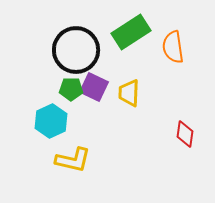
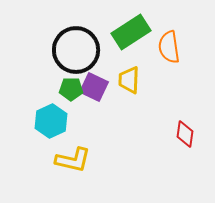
orange semicircle: moved 4 px left
yellow trapezoid: moved 13 px up
